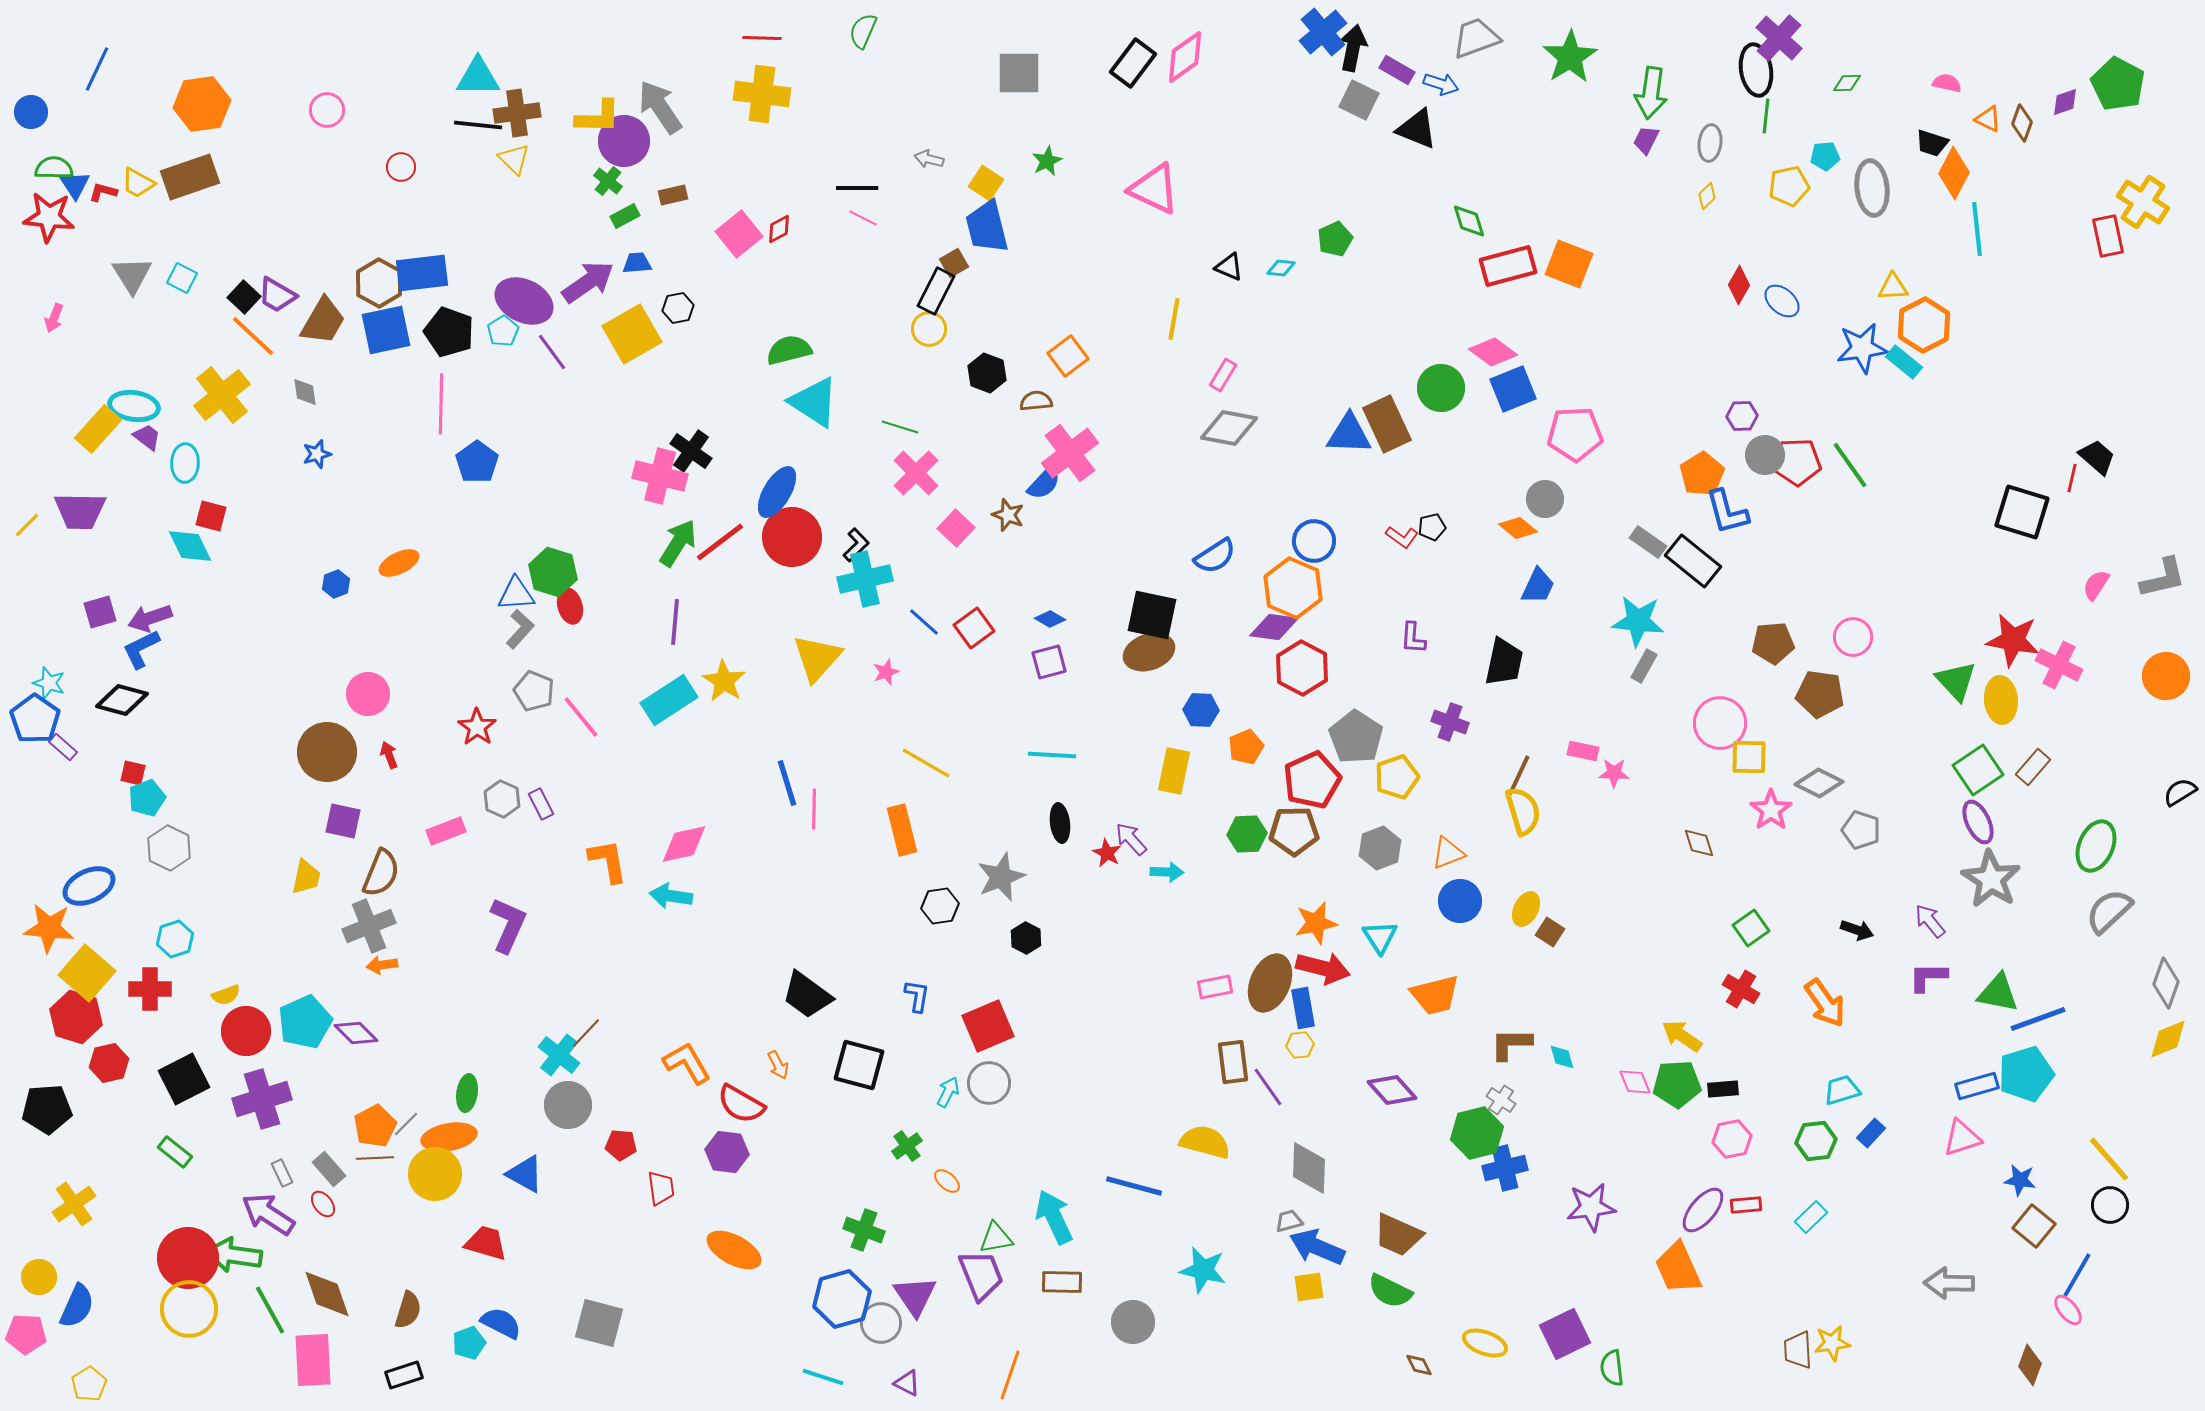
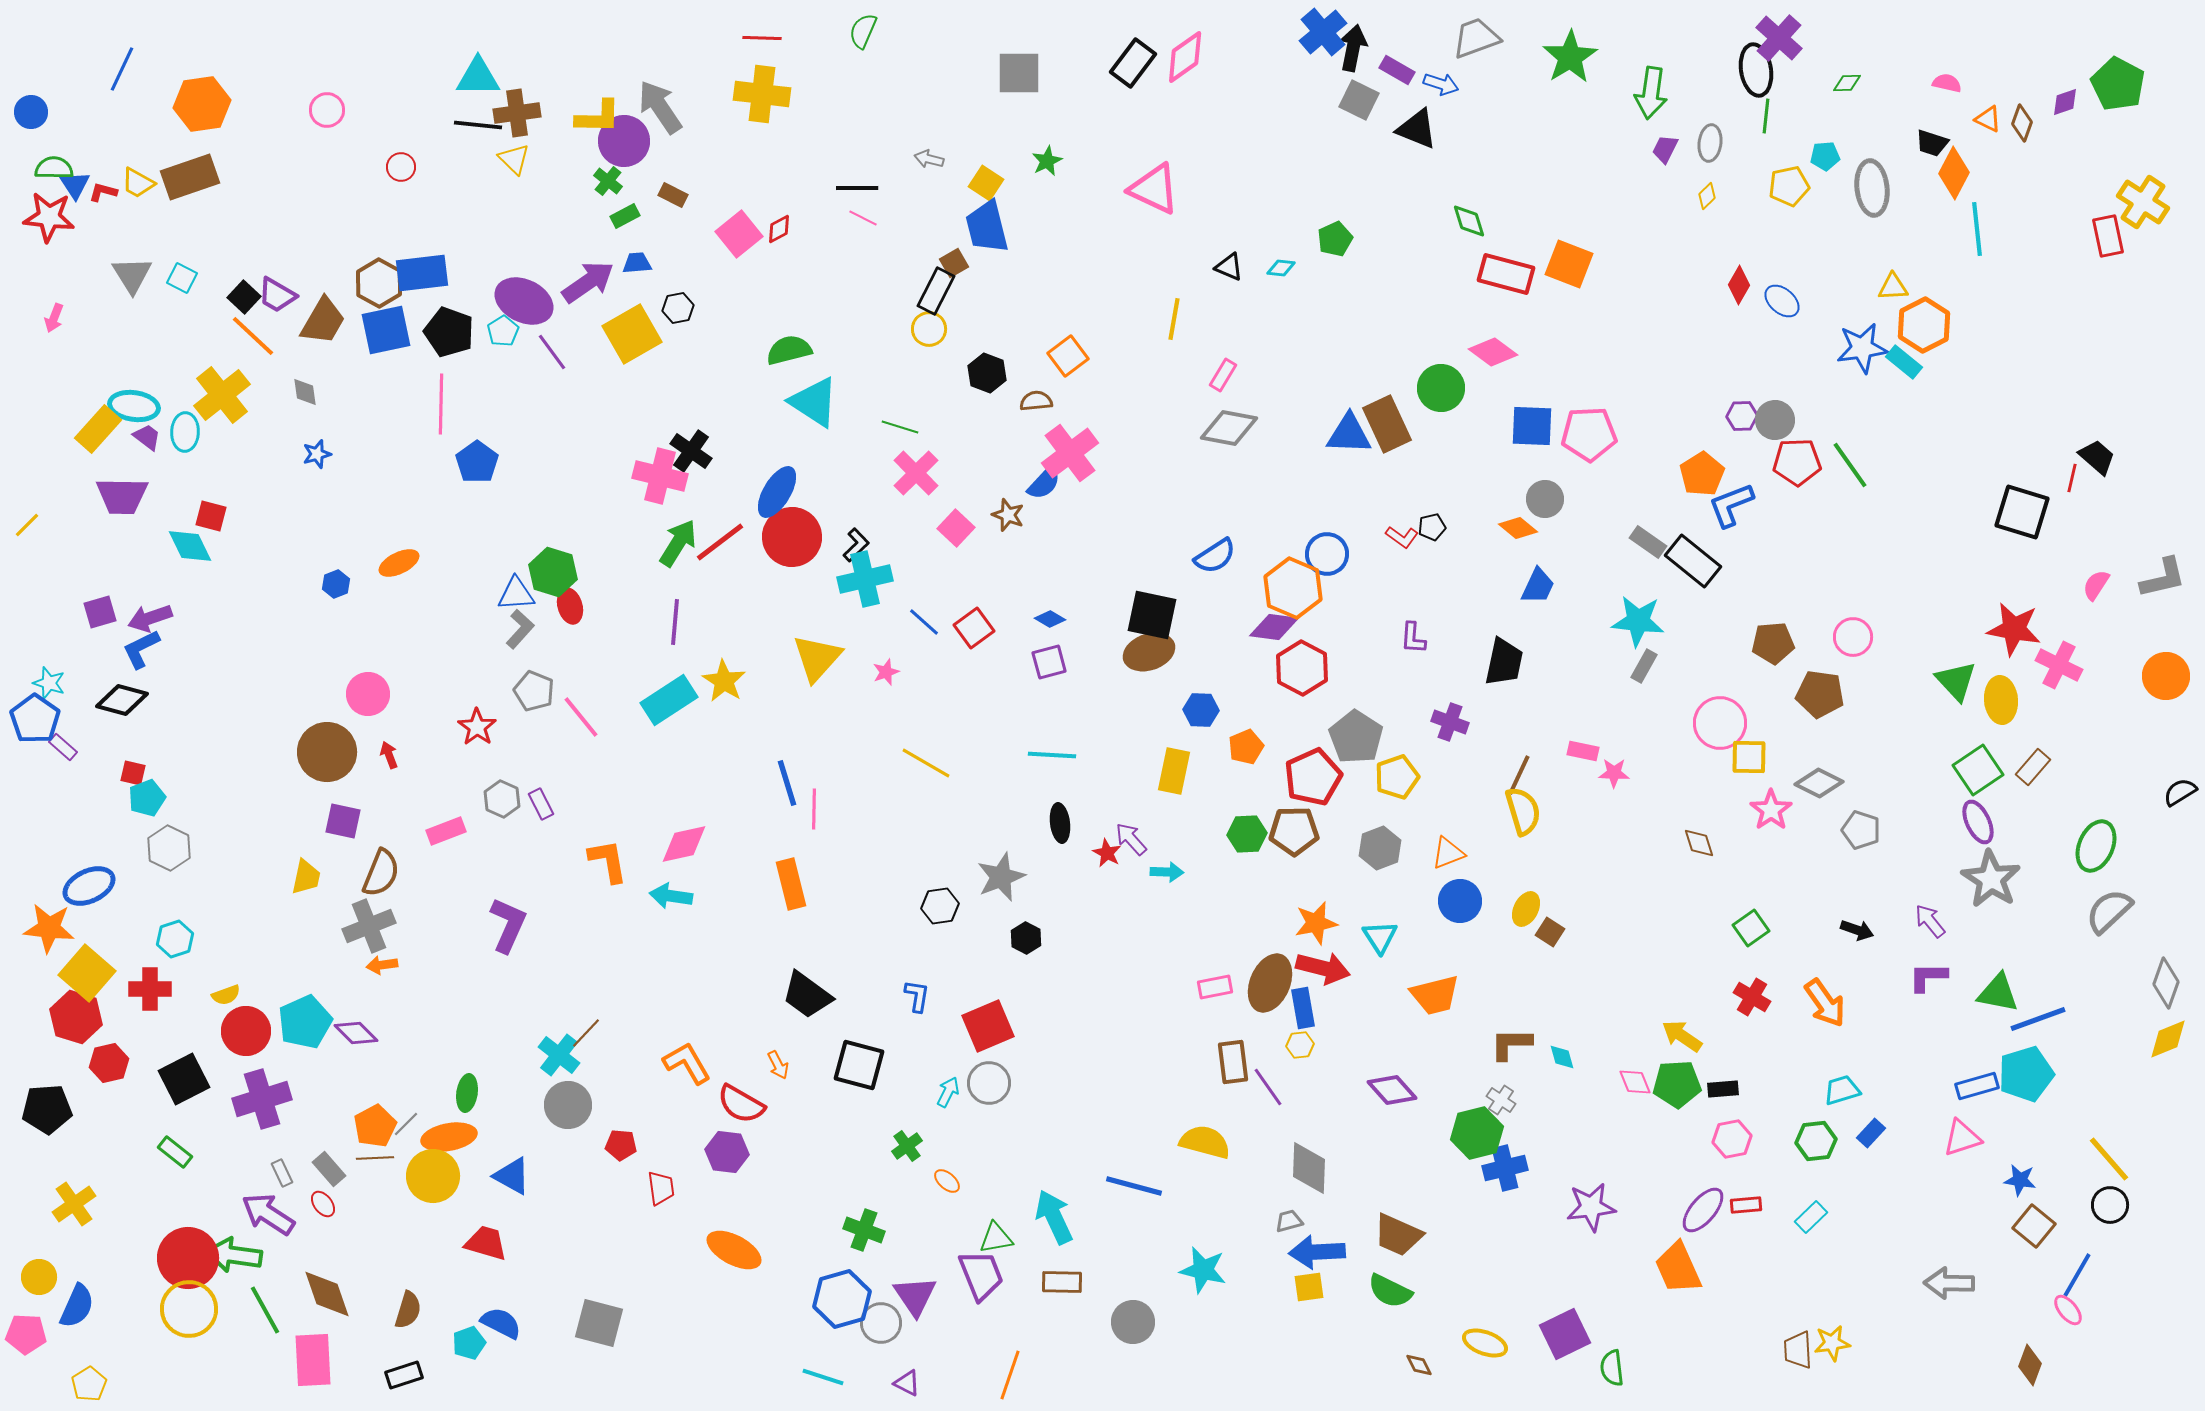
blue line at (97, 69): moved 25 px right
purple trapezoid at (1646, 140): moved 19 px right, 9 px down
brown rectangle at (673, 195): rotated 40 degrees clockwise
red rectangle at (1508, 266): moved 2 px left, 8 px down; rotated 30 degrees clockwise
blue square at (1513, 389): moved 19 px right, 37 px down; rotated 24 degrees clockwise
pink pentagon at (1575, 434): moved 14 px right
gray circle at (1765, 455): moved 10 px right, 35 px up
cyan ellipse at (185, 463): moved 31 px up
purple trapezoid at (80, 511): moved 42 px right, 15 px up
blue L-shape at (1727, 512): moved 4 px right, 7 px up; rotated 84 degrees clockwise
blue circle at (1314, 541): moved 13 px right, 13 px down
red star at (2013, 640): moved 1 px right, 11 px up
red pentagon at (1312, 780): moved 1 px right, 3 px up
orange rectangle at (902, 830): moved 111 px left, 54 px down
red cross at (1741, 989): moved 11 px right, 8 px down
yellow circle at (435, 1174): moved 2 px left, 2 px down
blue triangle at (525, 1174): moved 13 px left, 2 px down
blue arrow at (1317, 1247): moved 5 px down; rotated 26 degrees counterclockwise
green line at (270, 1310): moved 5 px left
